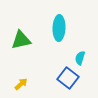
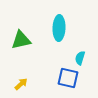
blue square: rotated 25 degrees counterclockwise
